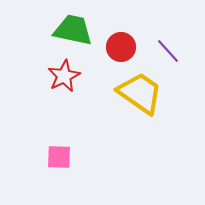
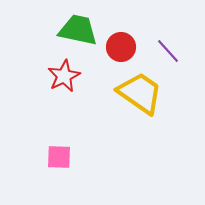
green trapezoid: moved 5 px right
